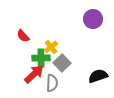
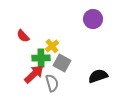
yellow cross: moved 1 px right, 1 px up
gray square: rotated 18 degrees counterclockwise
gray semicircle: rotated 18 degrees counterclockwise
